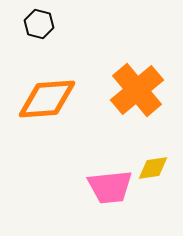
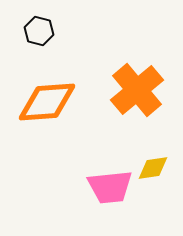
black hexagon: moved 7 px down
orange diamond: moved 3 px down
